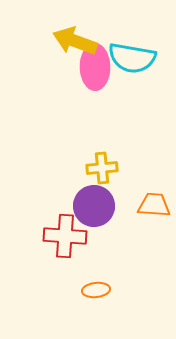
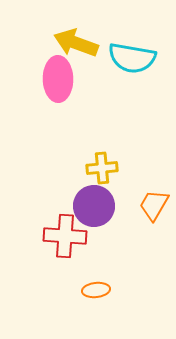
yellow arrow: moved 1 px right, 2 px down
pink ellipse: moved 37 px left, 12 px down
orange trapezoid: rotated 64 degrees counterclockwise
